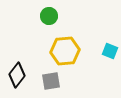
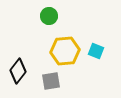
cyan square: moved 14 px left
black diamond: moved 1 px right, 4 px up
